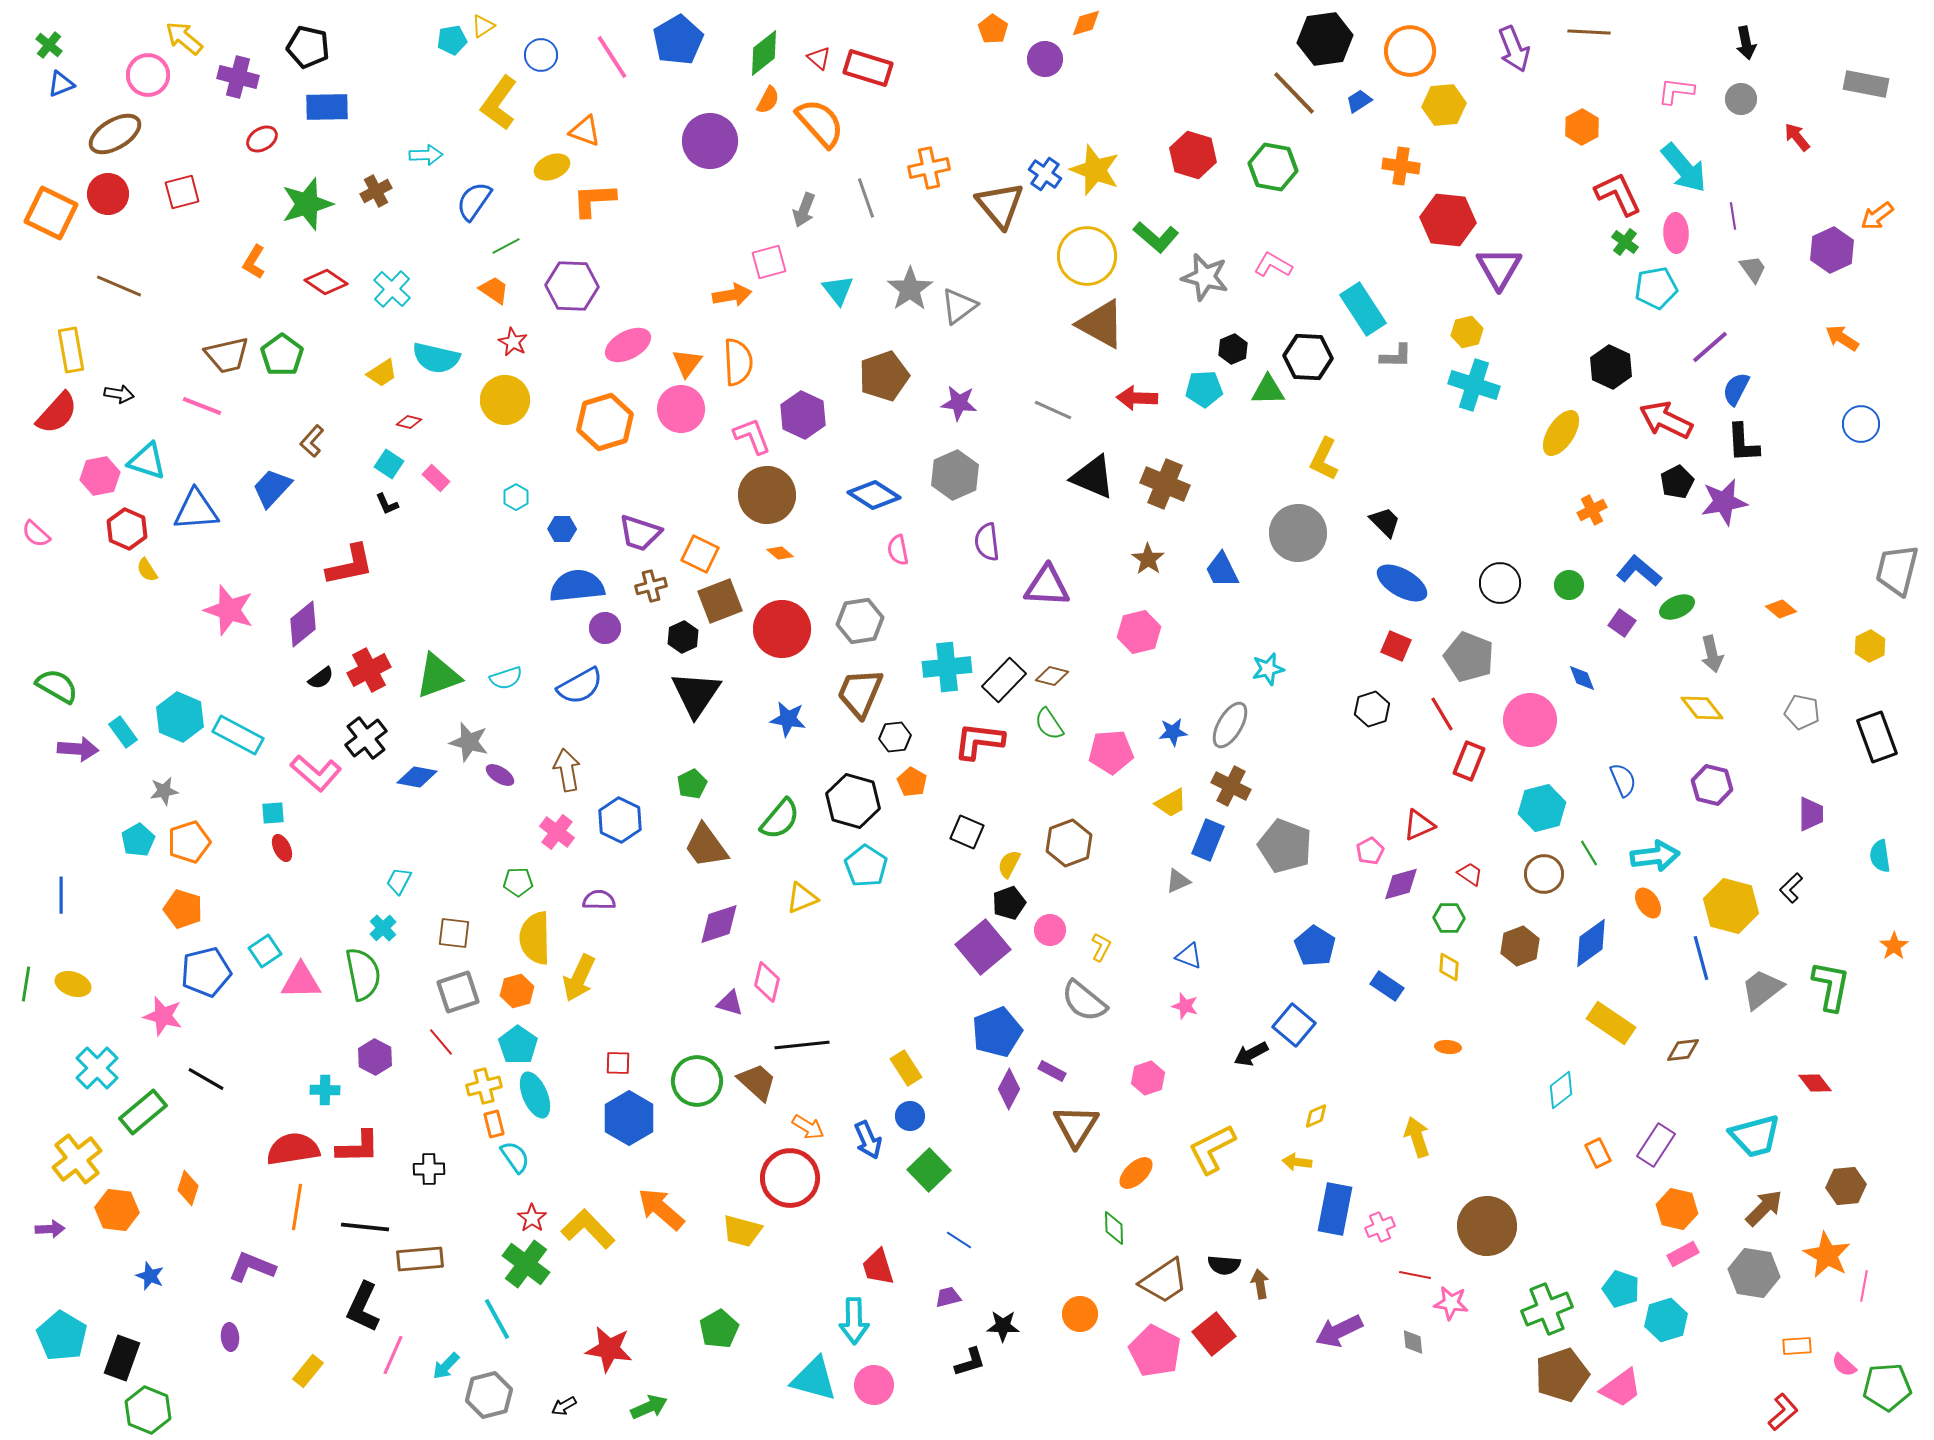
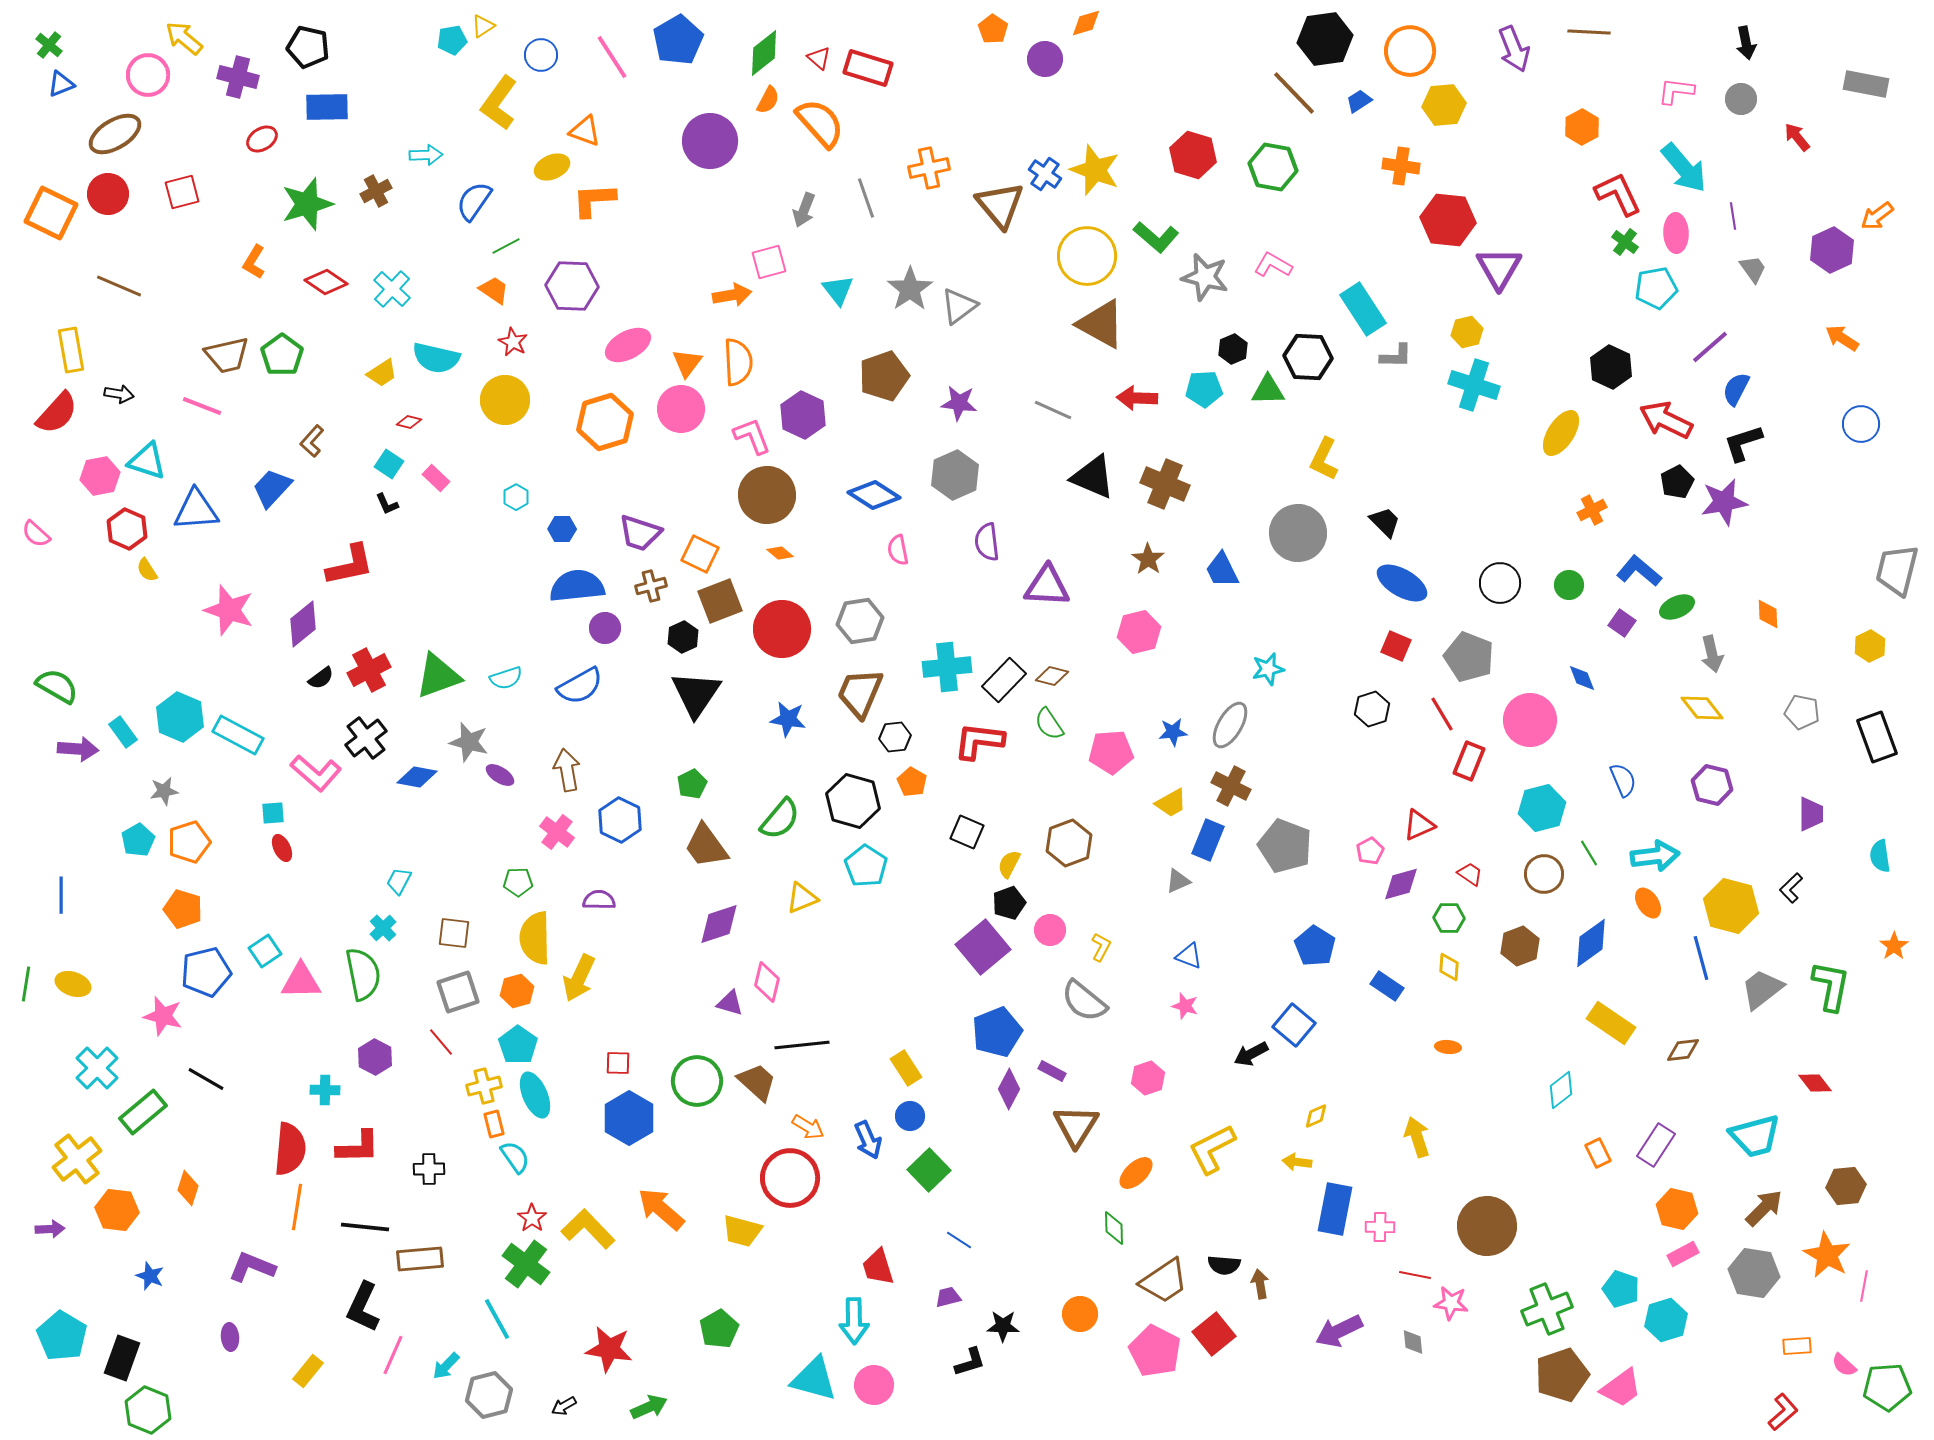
black L-shape at (1743, 443): rotated 75 degrees clockwise
orange diamond at (1781, 609): moved 13 px left, 5 px down; rotated 48 degrees clockwise
red semicircle at (293, 1149): moved 3 px left; rotated 104 degrees clockwise
pink cross at (1380, 1227): rotated 24 degrees clockwise
